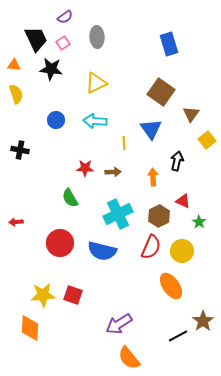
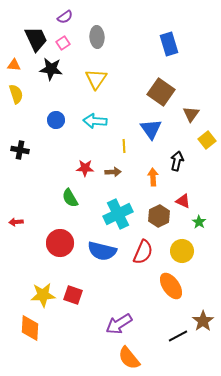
yellow triangle: moved 4 px up; rotated 30 degrees counterclockwise
yellow line: moved 3 px down
red semicircle: moved 8 px left, 5 px down
